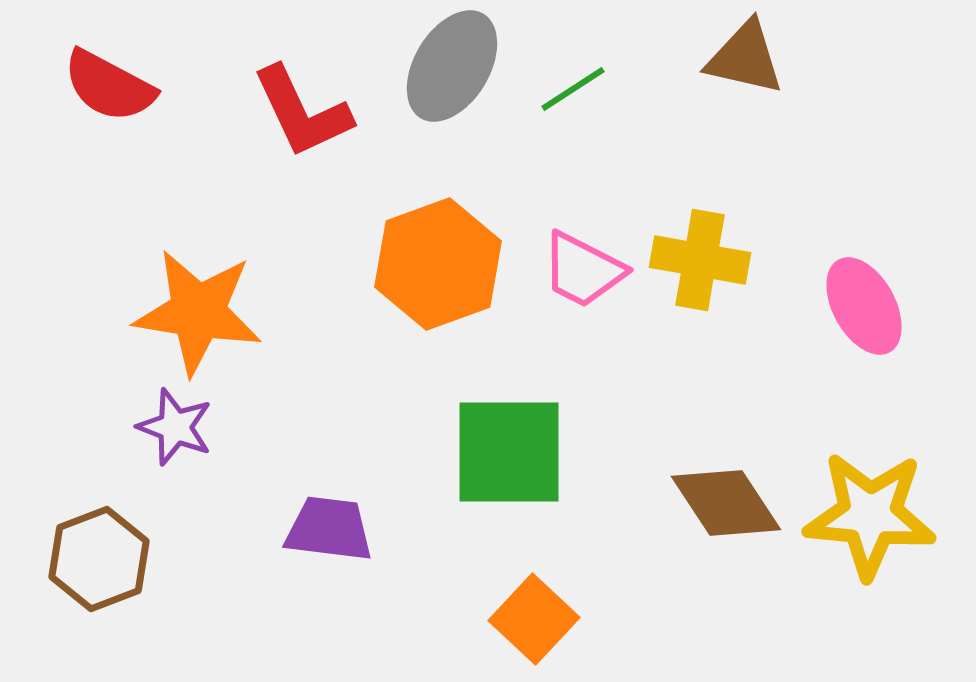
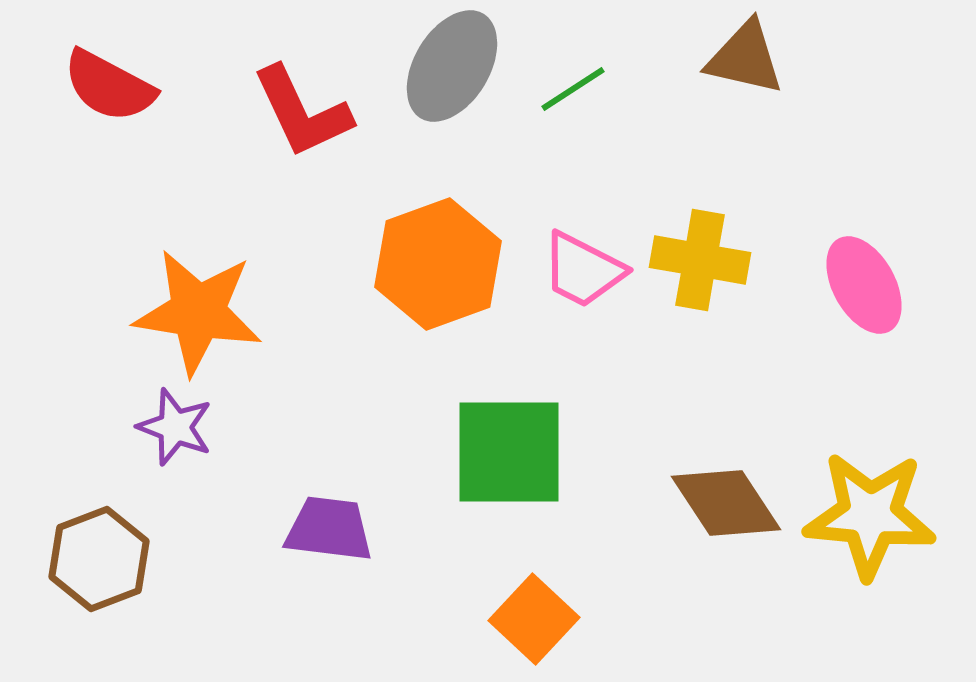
pink ellipse: moved 21 px up
